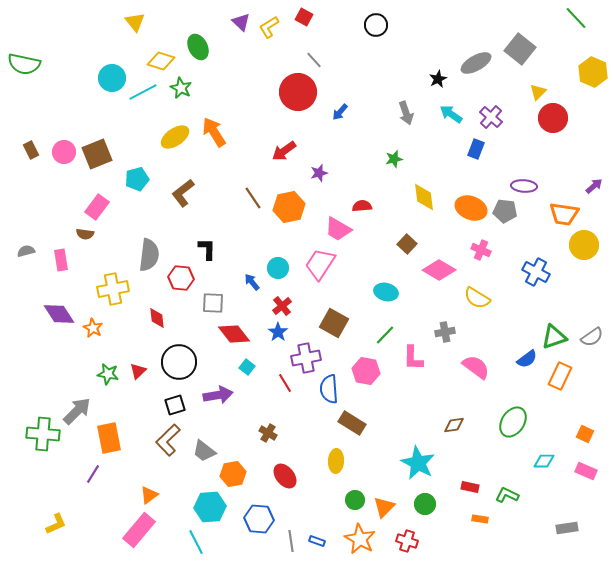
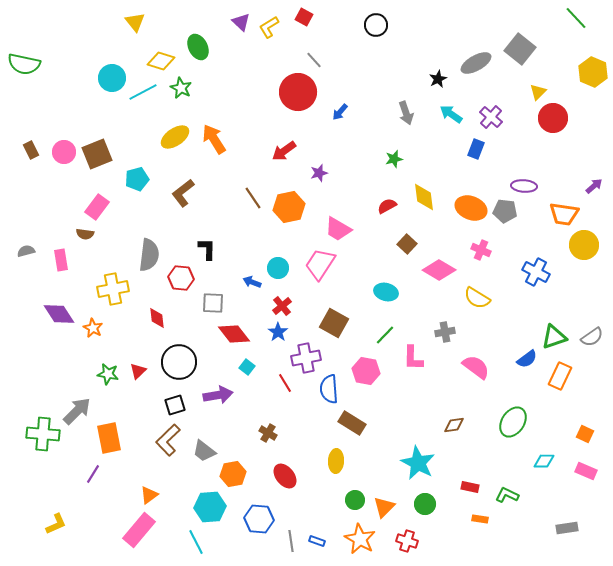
orange arrow at (214, 132): moved 7 px down
red semicircle at (362, 206): moved 25 px right; rotated 24 degrees counterclockwise
blue arrow at (252, 282): rotated 30 degrees counterclockwise
